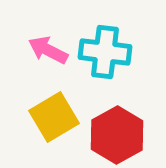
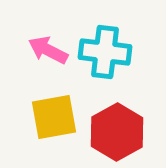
yellow square: rotated 21 degrees clockwise
red hexagon: moved 3 px up
